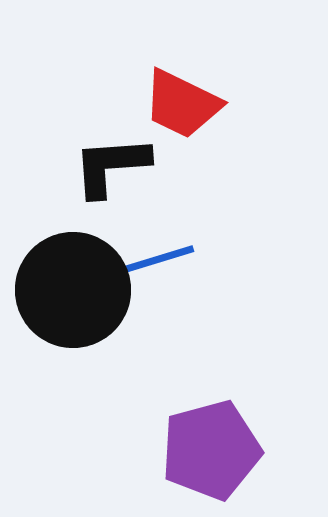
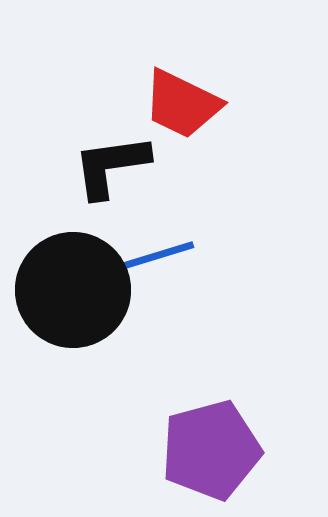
black L-shape: rotated 4 degrees counterclockwise
blue line: moved 4 px up
